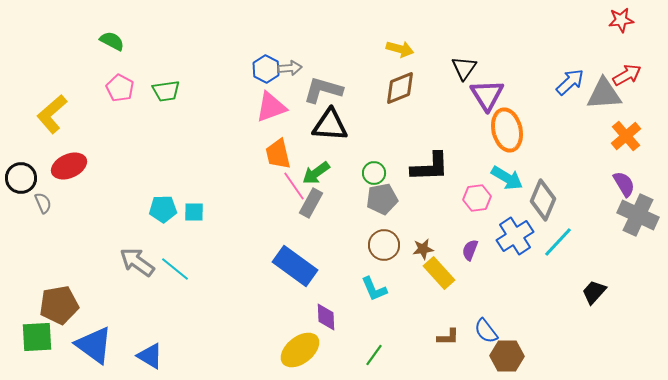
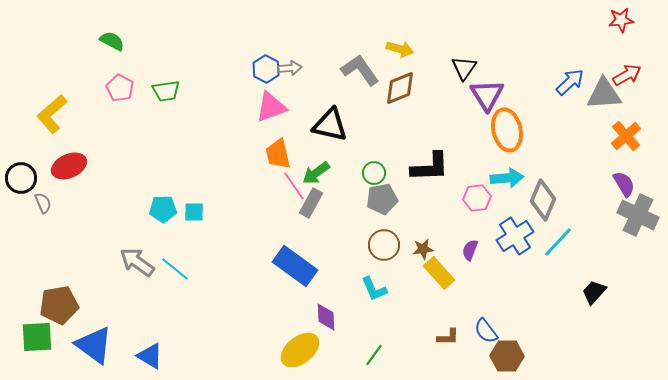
gray L-shape at (323, 90): moved 37 px right, 20 px up; rotated 39 degrees clockwise
black triangle at (330, 125): rotated 9 degrees clockwise
cyan arrow at (507, 178): rotated 36 degrees counterclockwise
